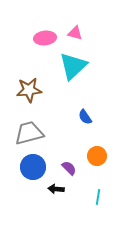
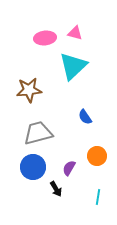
gray trapezoid: moved 9 px right
purple semicircle: rotated 105 degrees counterclockwise
black arrow: rotated 126 degrees counterclockwise
